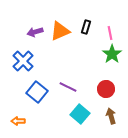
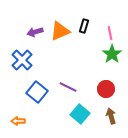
black rectangle: moved 2 px left, 1 px up
blue cross: moved 1 px left, 1 px up
